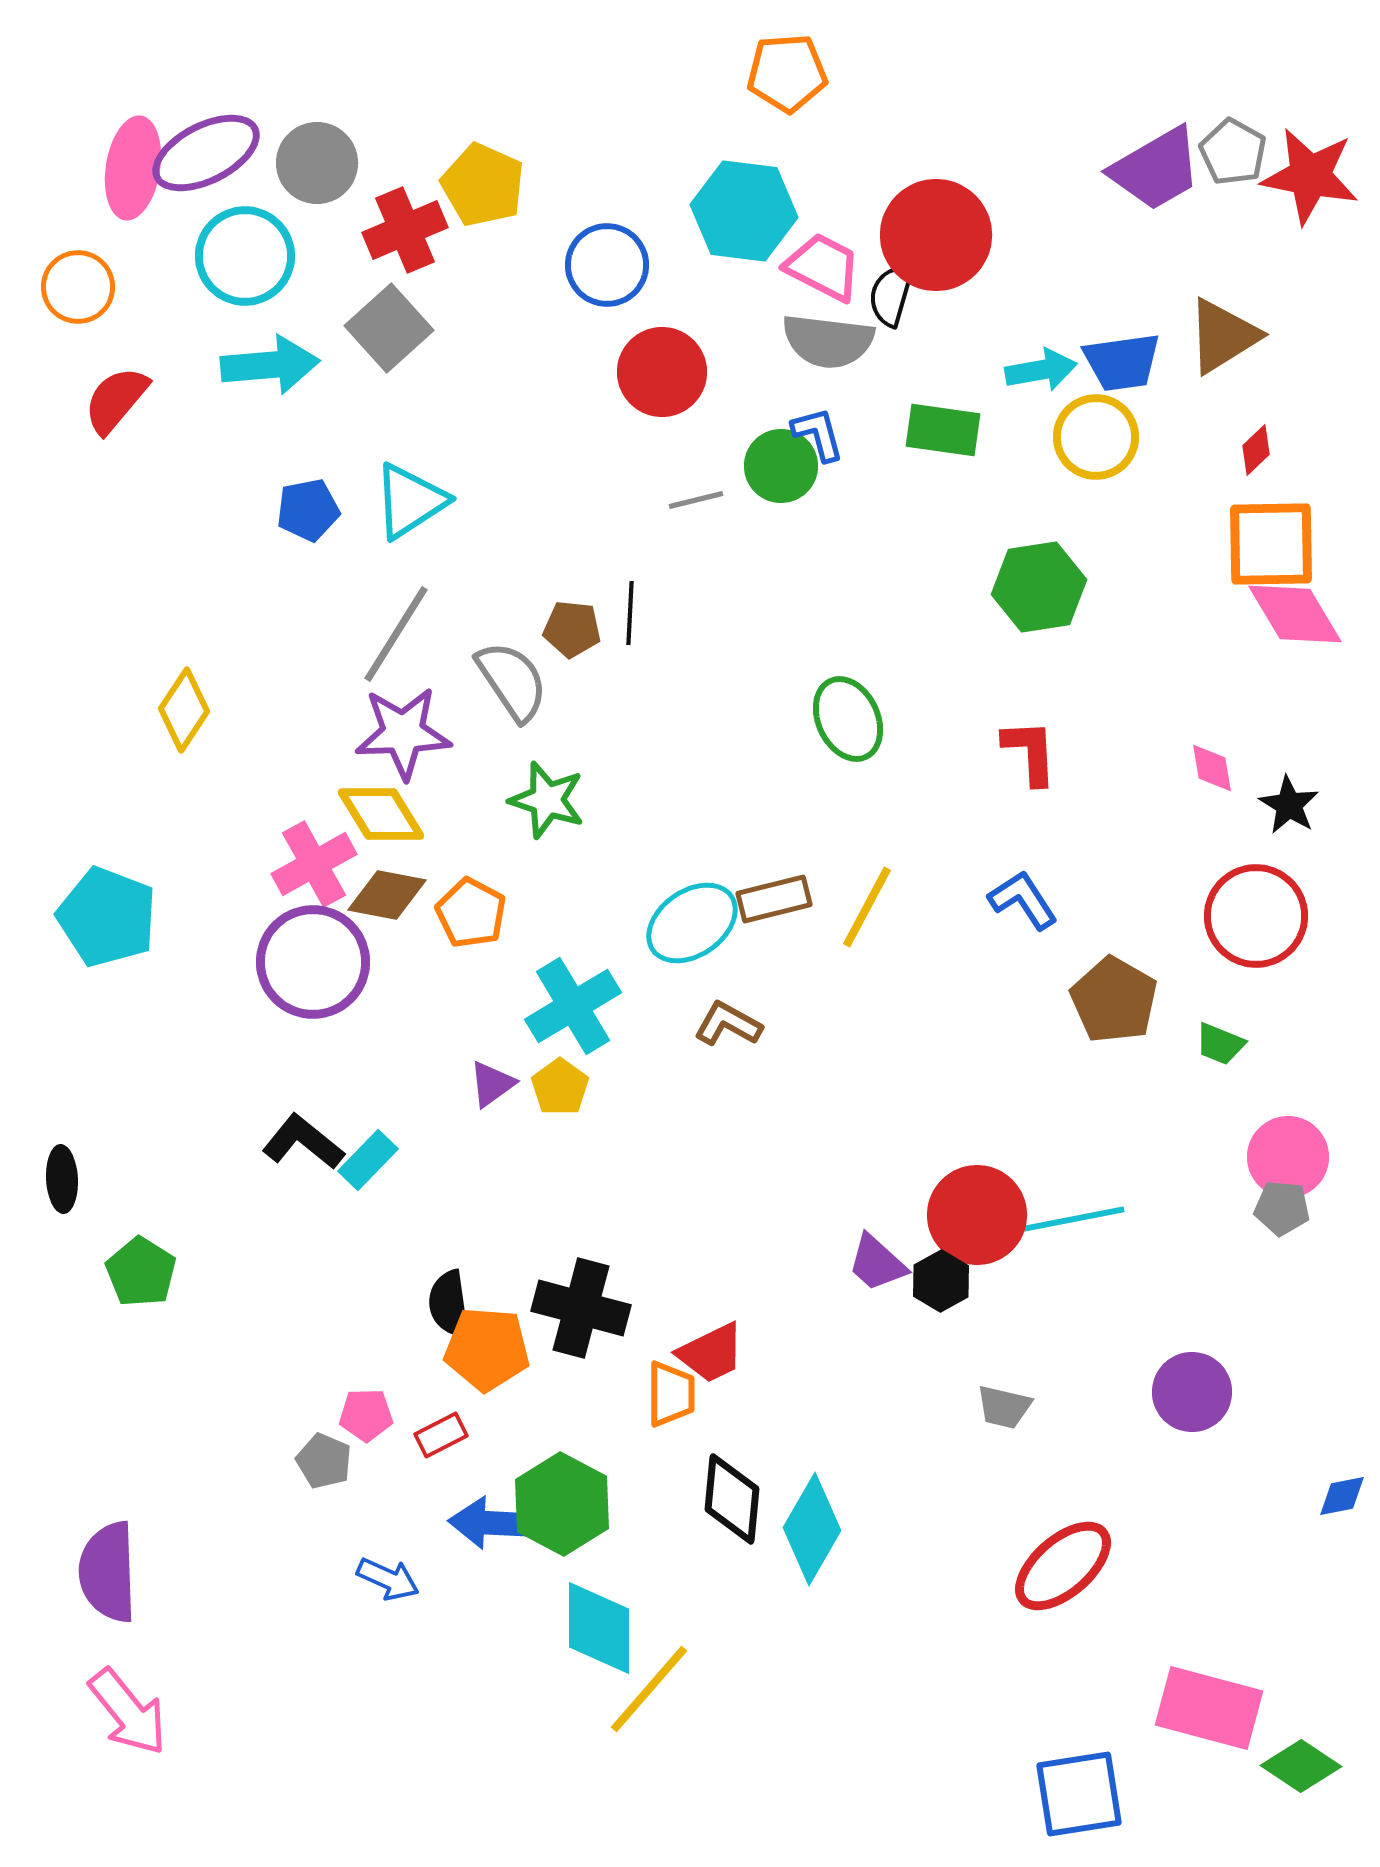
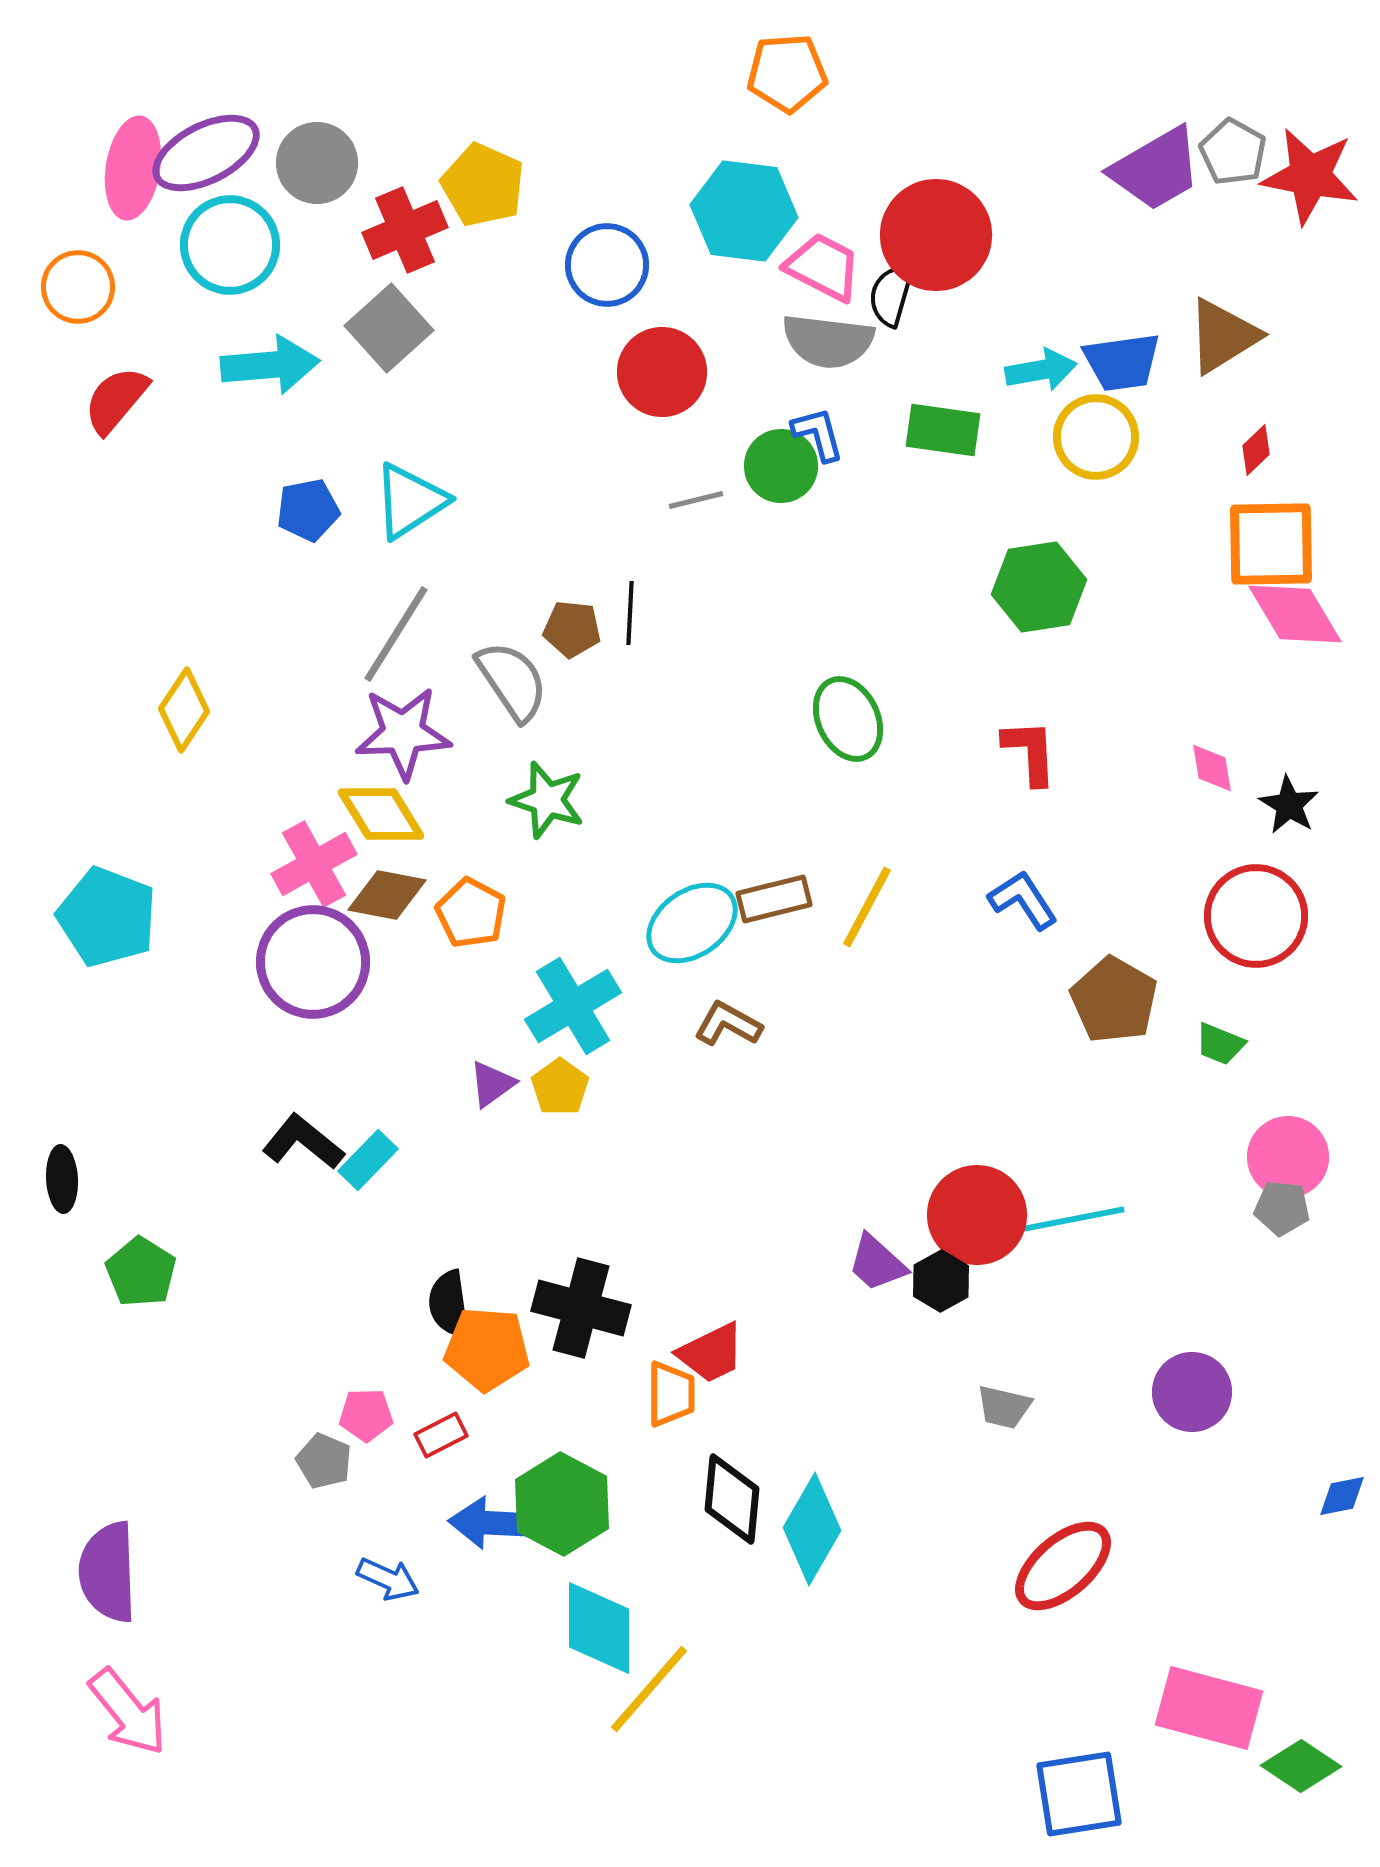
cyan circle at (245, 256): moved 15 px left, 11 px up
